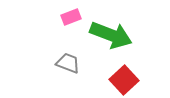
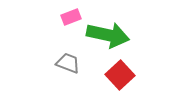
green arrow: moved 3 px left; rotated 9 degrees counterclockwise
red square: moved 4 px left, 5 px up
